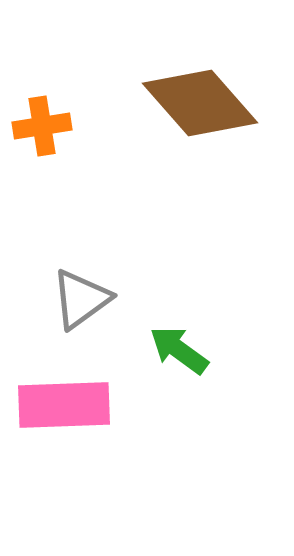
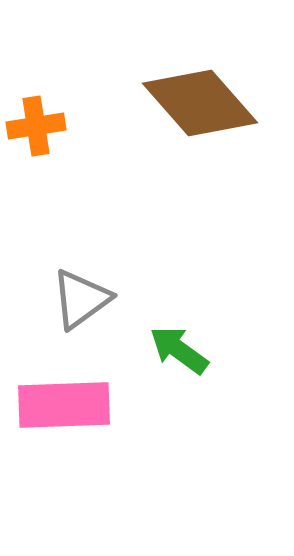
orange cross: moved 6 px left
